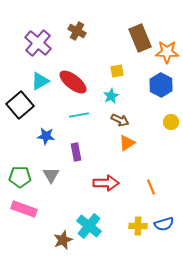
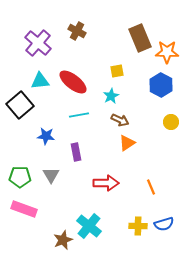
cyan triangle: rotated 24 degrees clockwise
